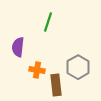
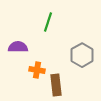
purple semicircle: rotated 84 degrees clockwise
gray hexagon: moved 4 px right, 12 px up
